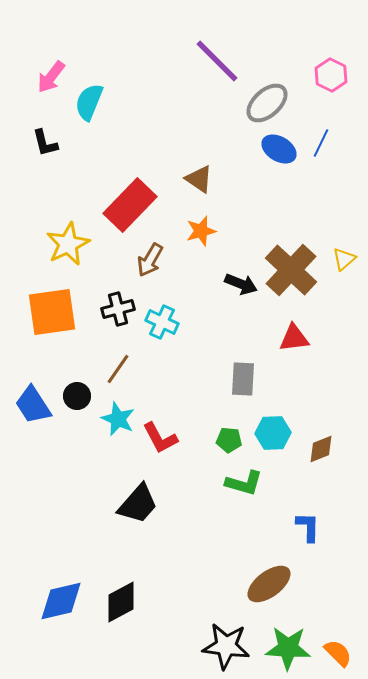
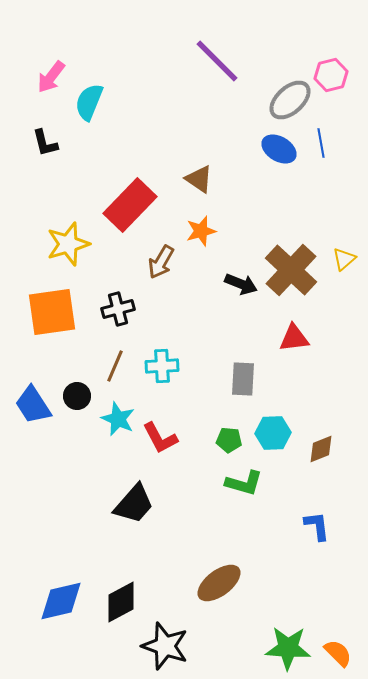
pink hexagon: rotated 20 degrees clockwise
gray ellipse: moved 23 px right, 3 px up
blue line: rotated 36 degrees counterclockwise
yellow star: rotated 9 degrees clockwise
brown arrow: moved 11 px right, 2 px down
cyan cross: moved 44 px down; rotated 28 degrees counterclockwise
brown line: moved 3 px left, 3 px up; rotated 12 degrees counterclockwise
black trapezoid: moved 4 px left
blue L-shape: moved 9 px right, 1 px up; rotated 8 degrees counterclockwise
brown ellipse: moved 50 px left, 1 px up
black star: moved 61 px left; rotated 12 degrees clockwise
